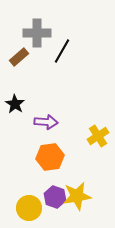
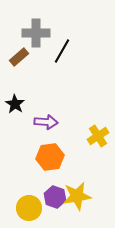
gray cross: moved 1 px left
